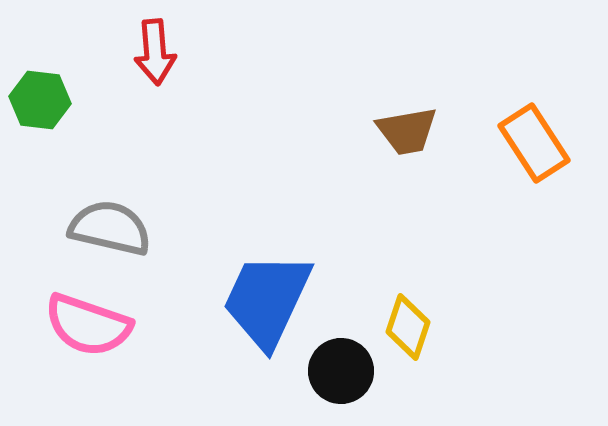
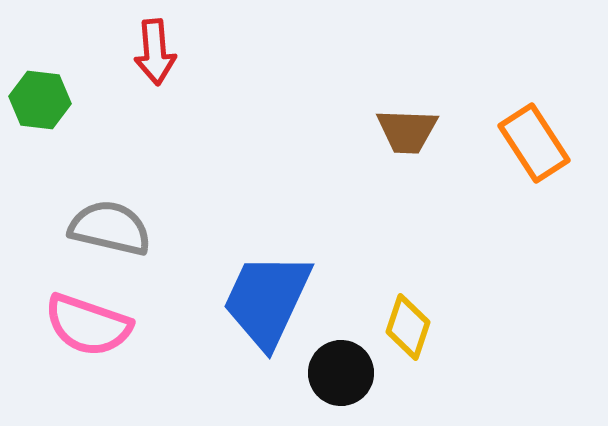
brown trapezoid: rotated 12 degrees clockwise
black circle: moved 2 px down
